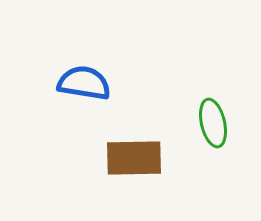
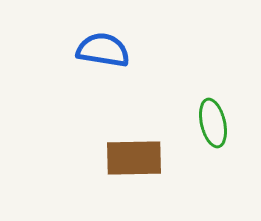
blue semicircle: moved 19 px right, 33 px up
